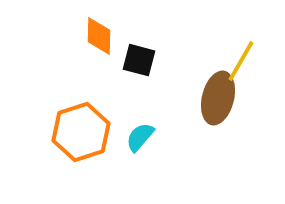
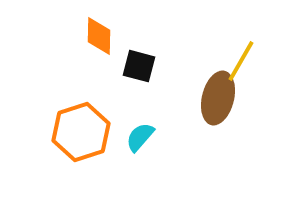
black square: moved 6 px down
